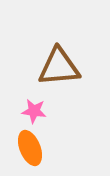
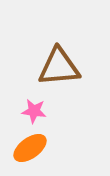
orange ellipse: rotated 76 degrees clockwise
